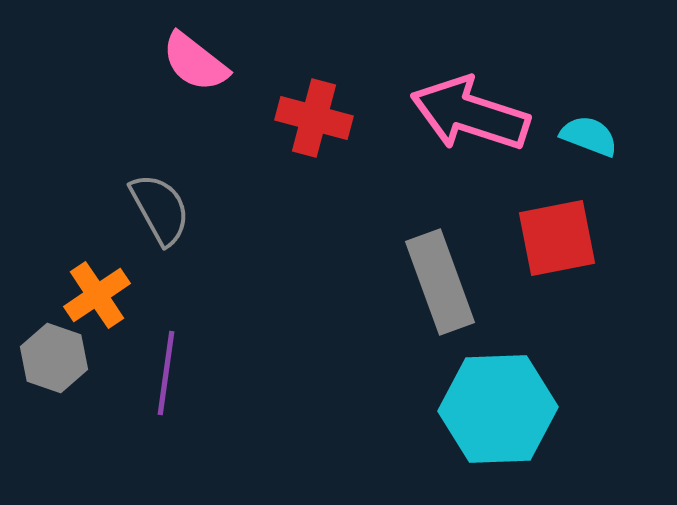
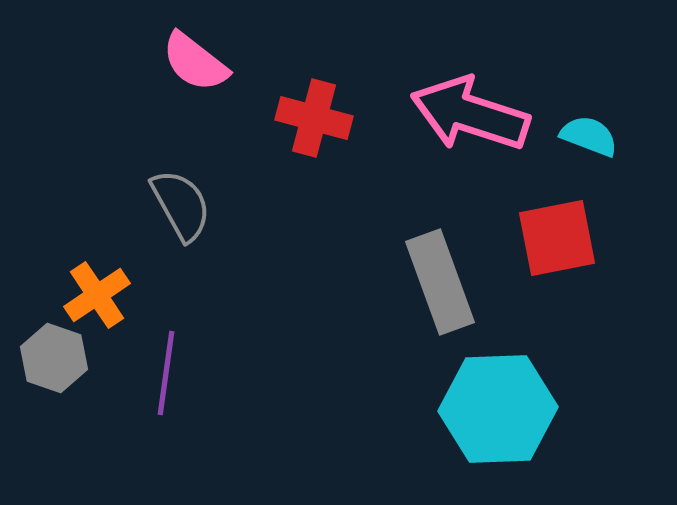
gray semicircle: moved 21 px right, 4 px up
